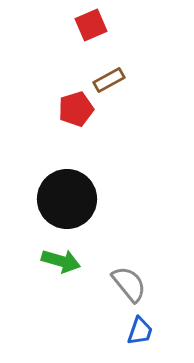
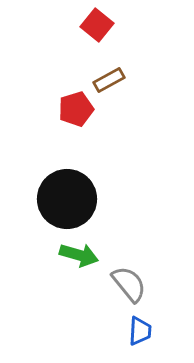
red square: moved 6 px right; rotated 28 degrees counterclockwise
green arrow: moved 18 px right, 6 px up
blue trapezoid: rotated 16 degrees counterclockwise
